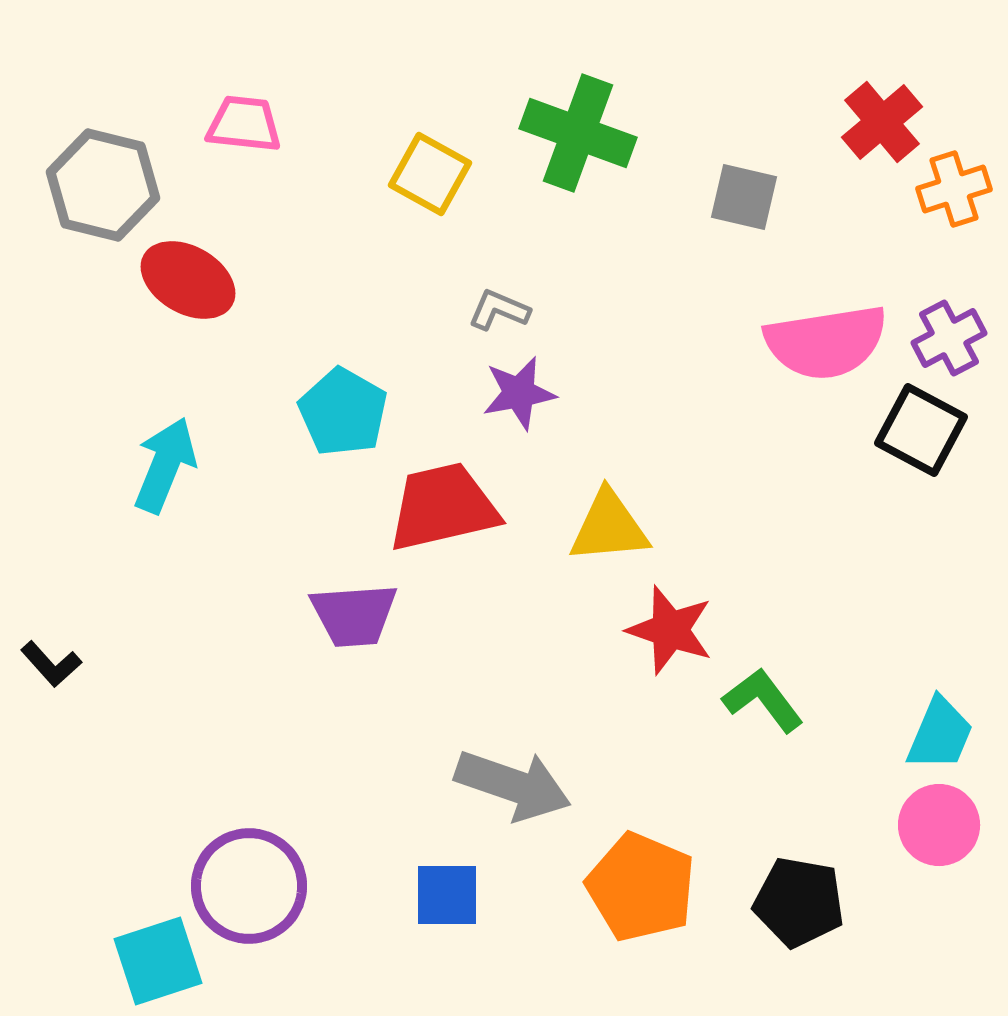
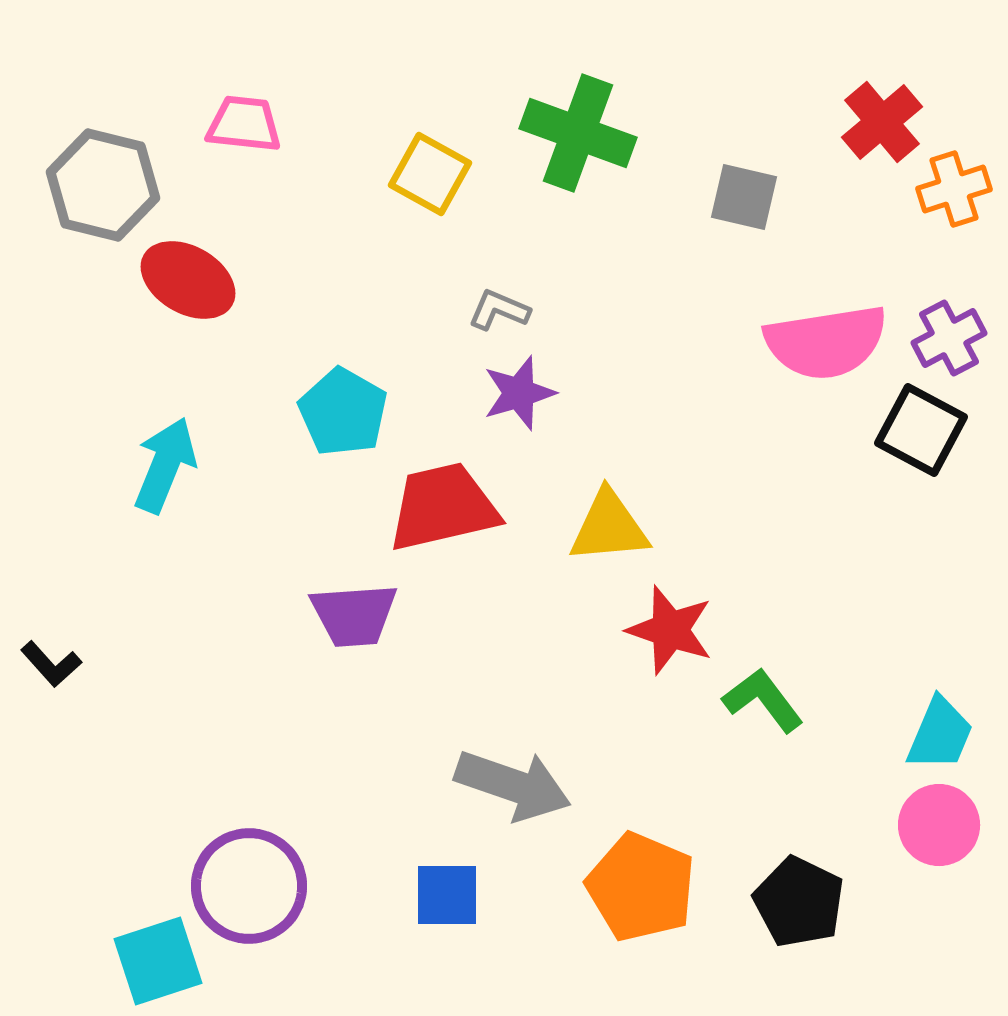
purple star: rotated 6 degrees counterclockwise
black pentagon: rotated 16 degrees clockwise
